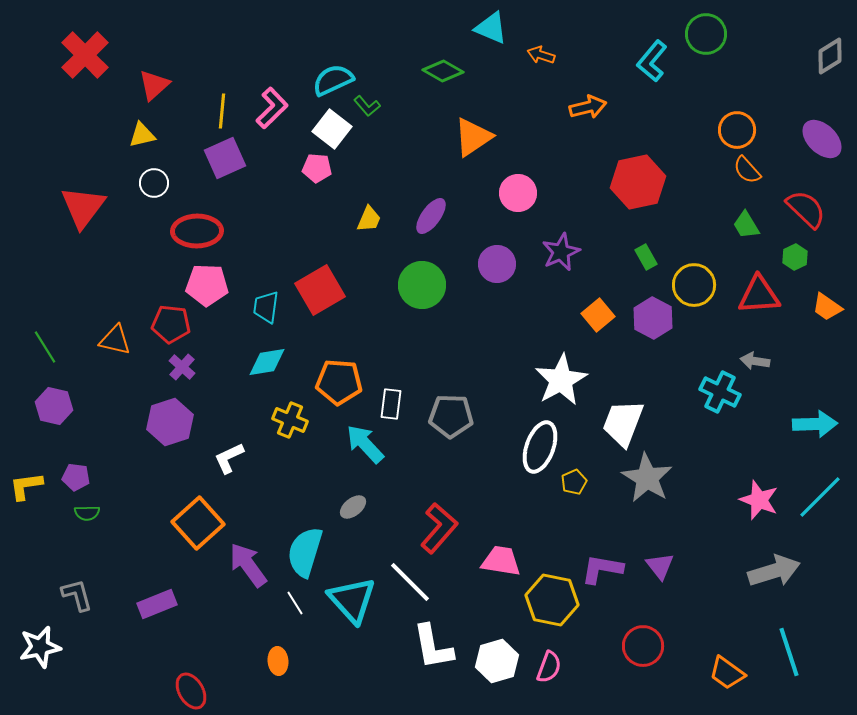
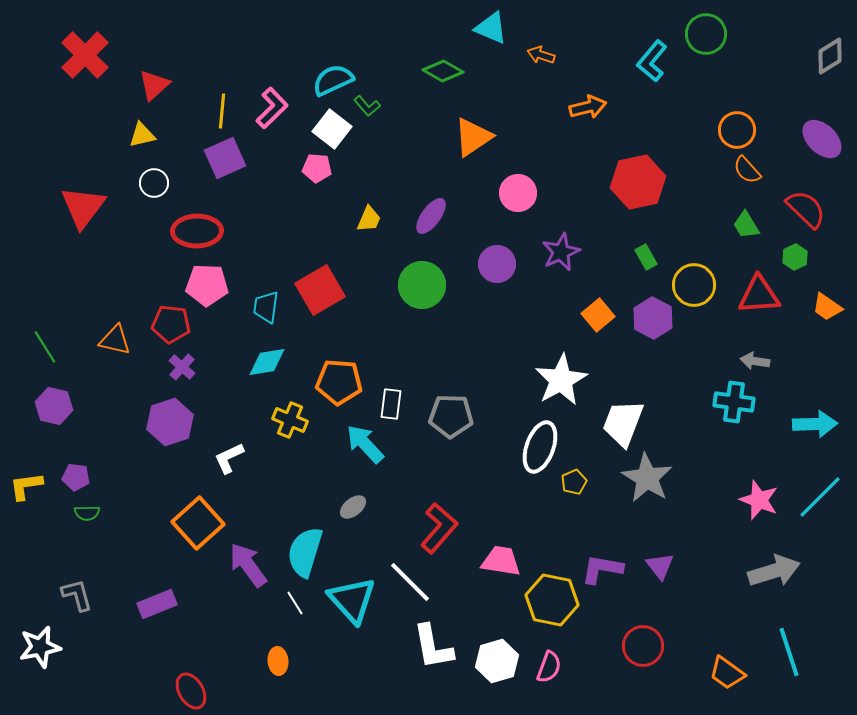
cyan cross at (720, 392): moved 14 px right, 10 px down; rotated 18 degrees counterclockwise
